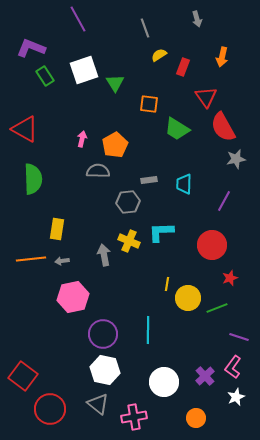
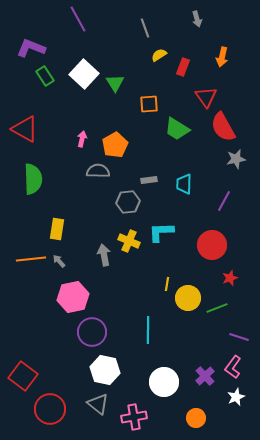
white square at (84, 70): moved 4 px down; rotated 28 degrees counterclockwise
orange square at (149, 104): rotated 12 degrees counterclockwise
gray arrow at (62, 261): moved 3 px left; rotated 56 degrees clockwise
purple circle at (103, 334): moved 11 px left, 2 px up
